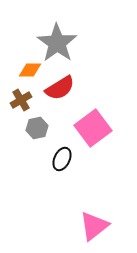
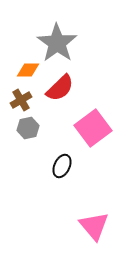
orange diamond: moved 2 px left
red semicircle: rotated 12 degrees counterclockwise
gray hexagon: moved 9 px left
black ellipse: moved 7 px down
pink triangle: rotated 32 degrees counterclockwise
